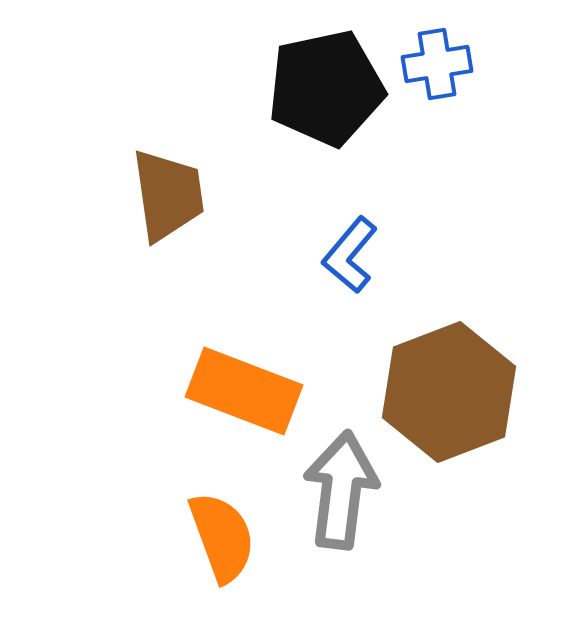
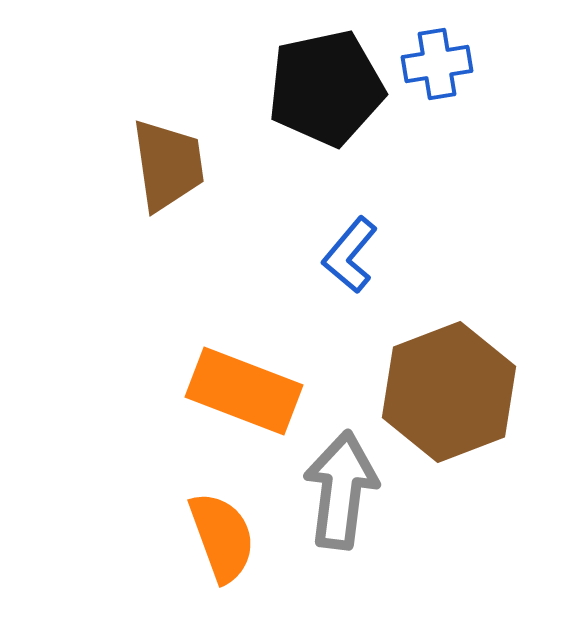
brown trapezoid: moved 30 px up
